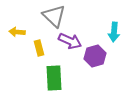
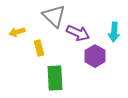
yellow arrow: rotated 21 degrees counterclockwise
purple arrow: moved 8 px right, 8 px up
purple hexagon: rotated 15 degrees counterclockwise
green rectangle: moved 1 px right
